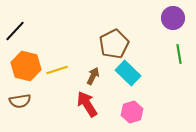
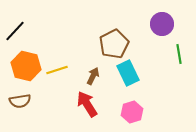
purple circle: moved 11 px left, 6 px down
cyan rectangle: rotated 20 degrees clockwise
